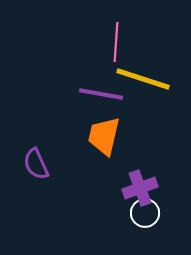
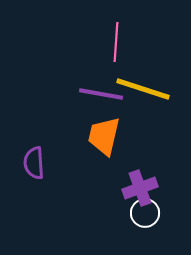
yellow line: moved 10 px down
purple semicircle: moved 2 px left, 1 px up; rotated 20 degrees clockwise
